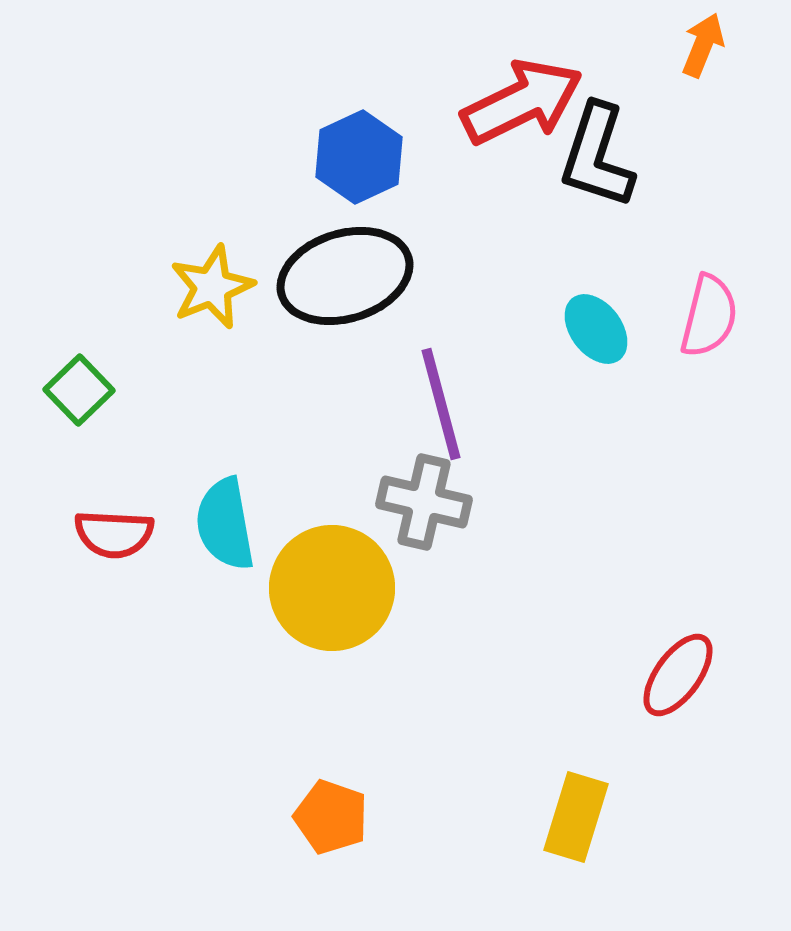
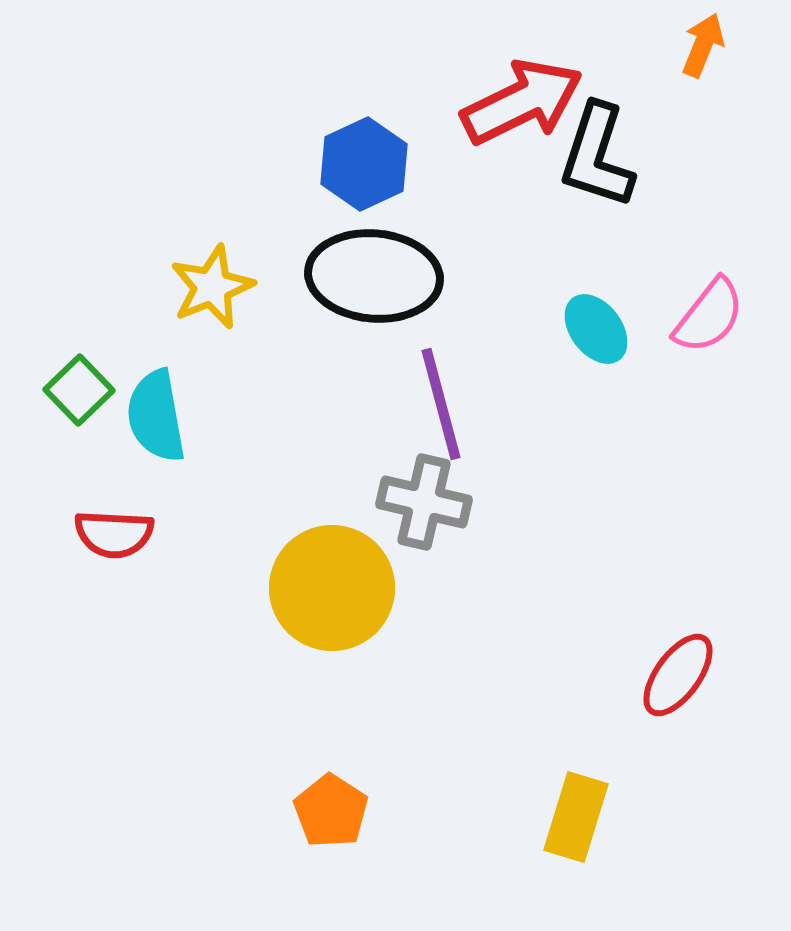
blue hexagon: moved 5 px right, 7 px down
black ellipse: moved 29 px right; rotated 22 degrees clockwise
pink semicircle: rotated 24 degrees clockwise
cyan semicircle: moved 69 px left, 108 px up
orange pentagon: moved 6 px up; rotated 14 degrees clockwise
